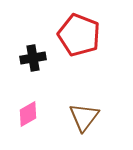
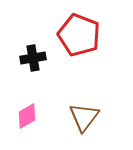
pink diamond: moved 1 px left, 2 px down
